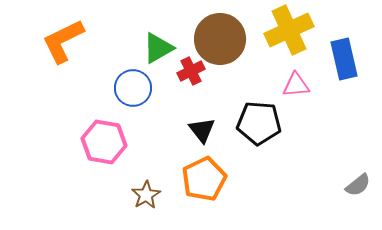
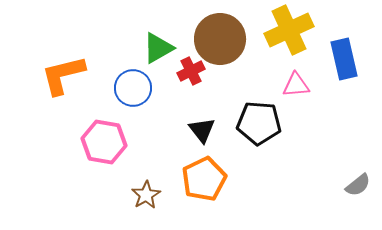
orange L-shape: moved 34 px down; rotated 12 degrees clockwise
